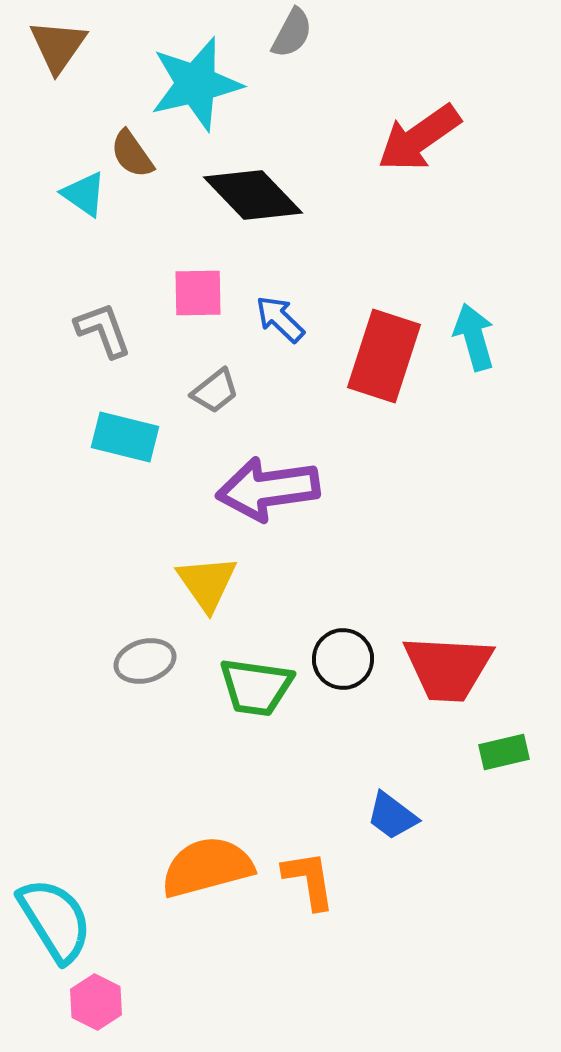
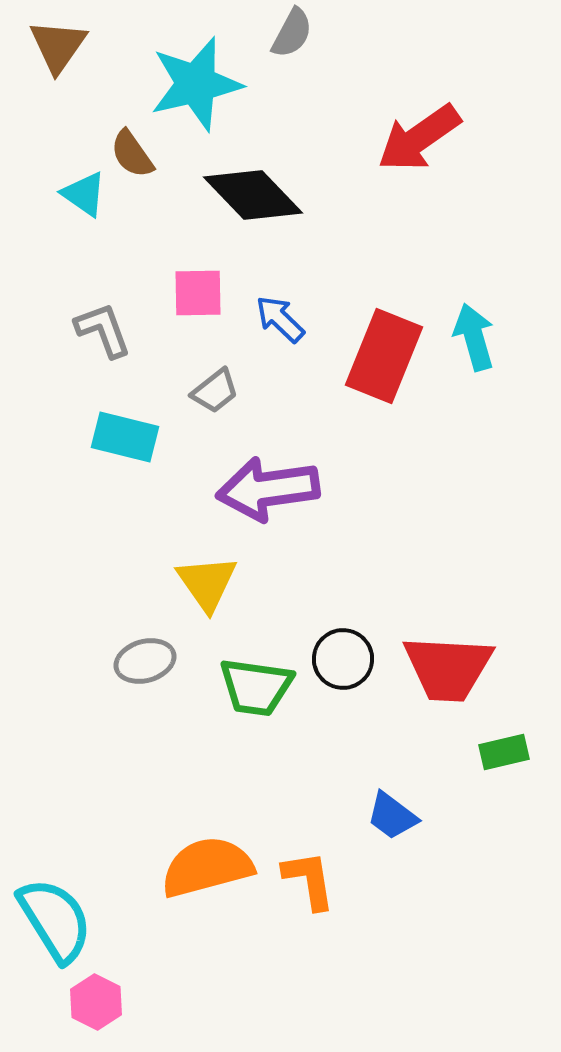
red rectangle: rotated 4 degrees clockwise
